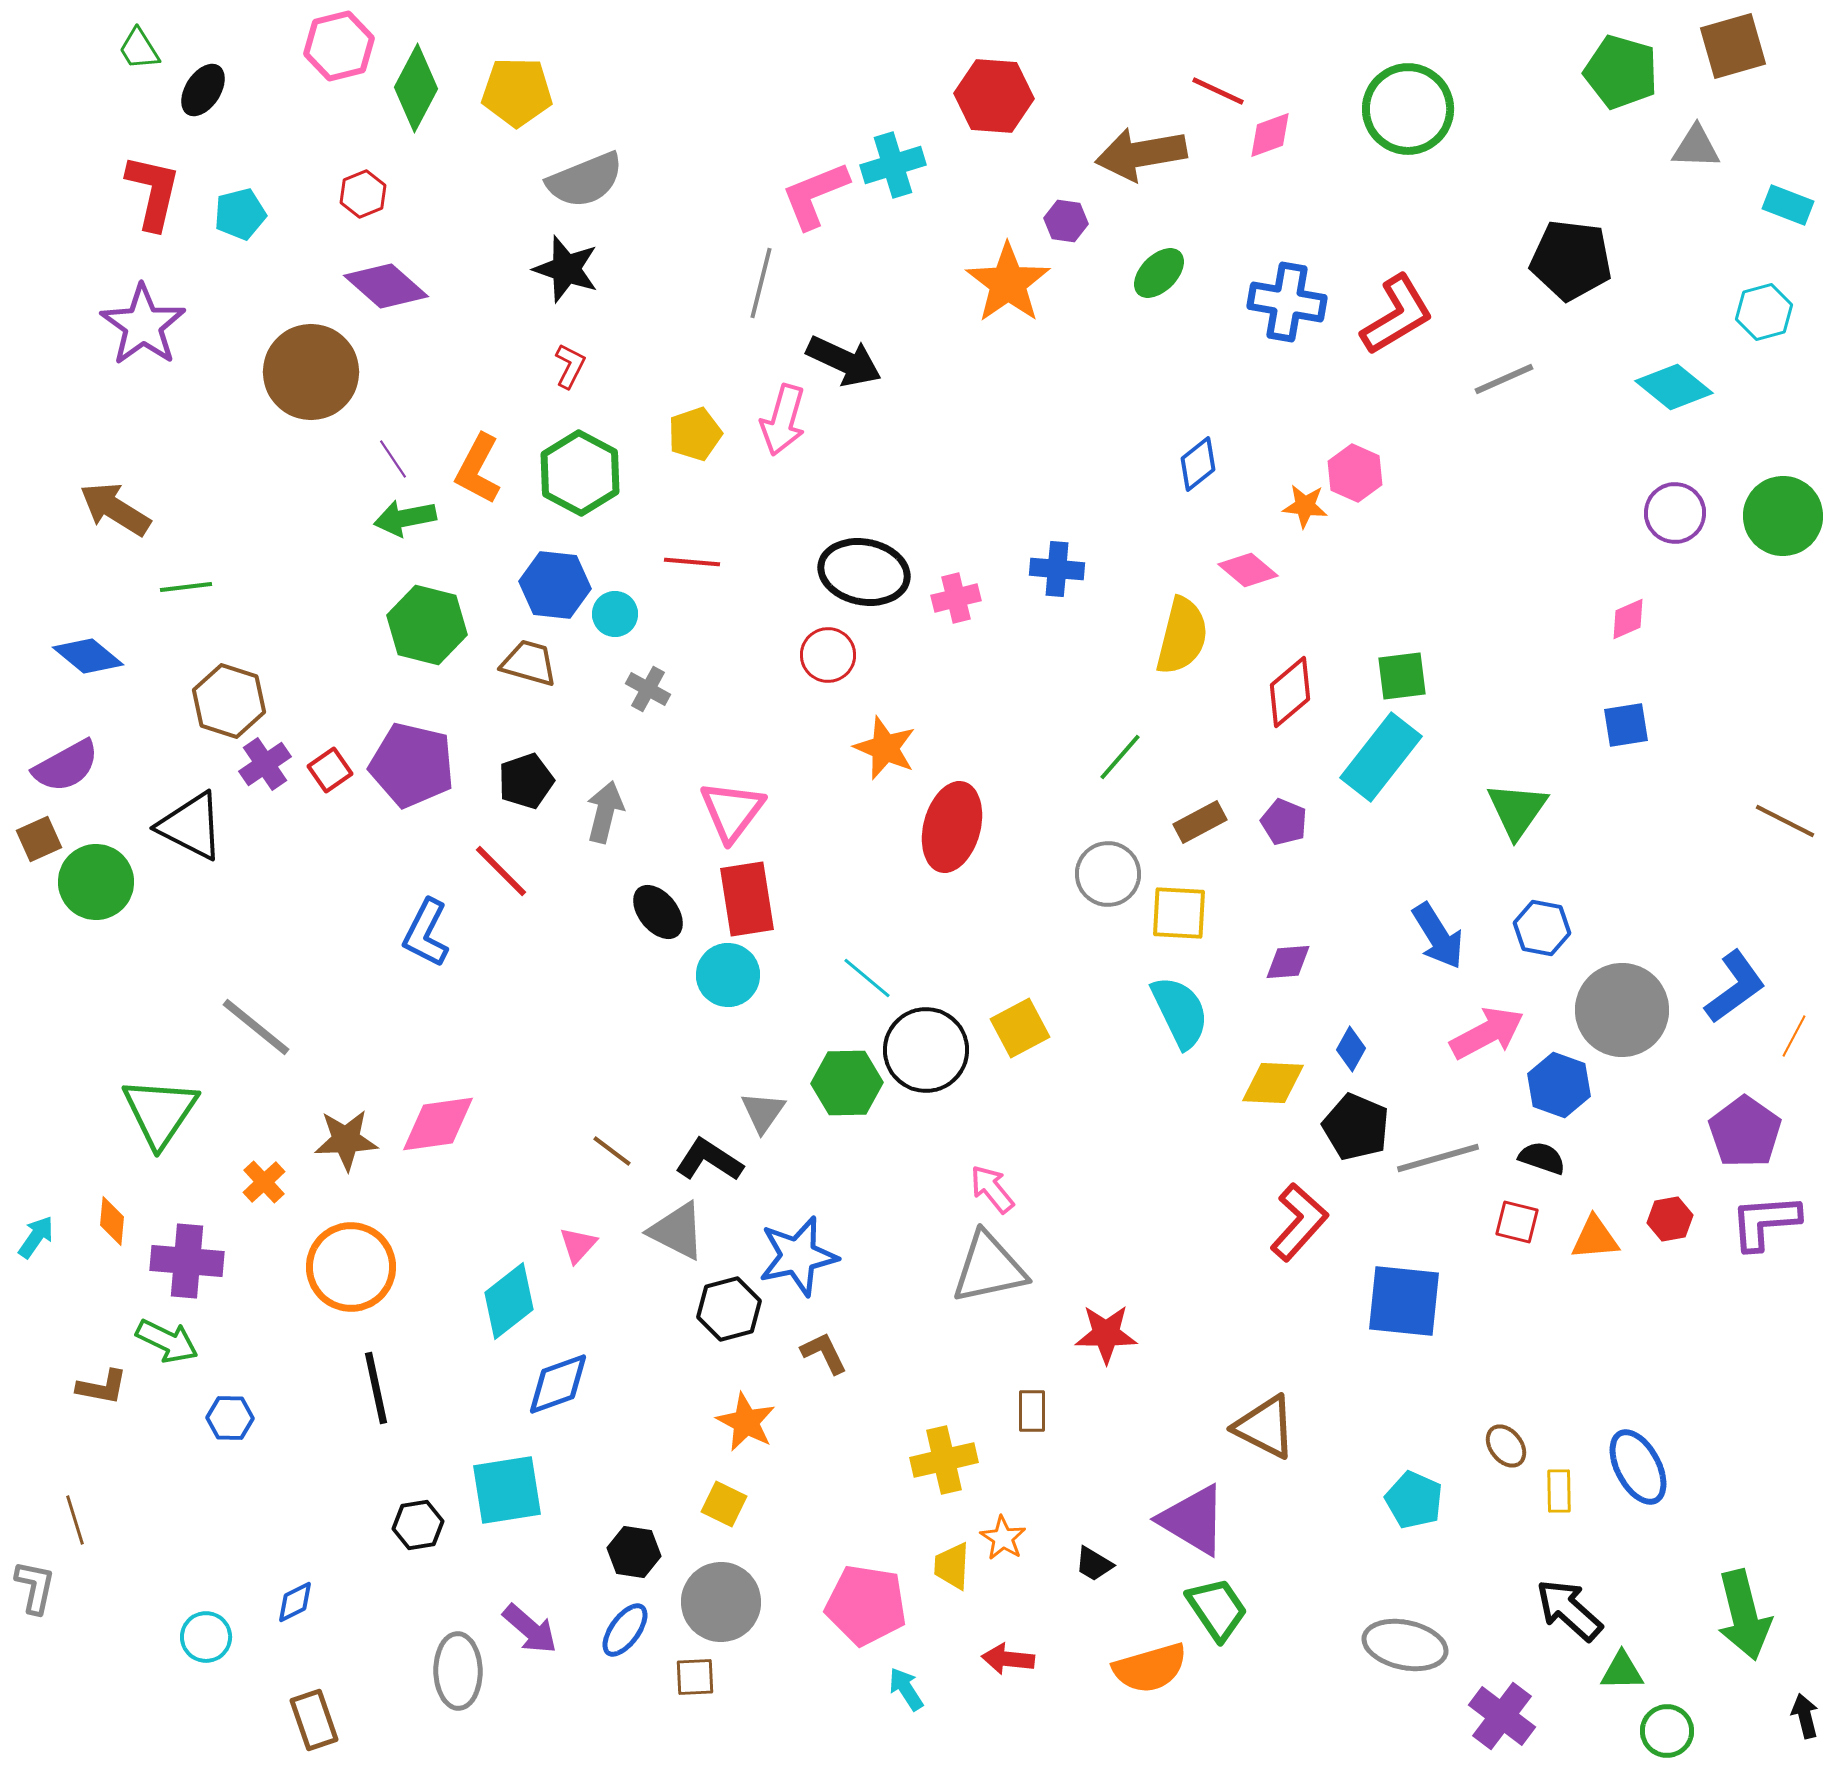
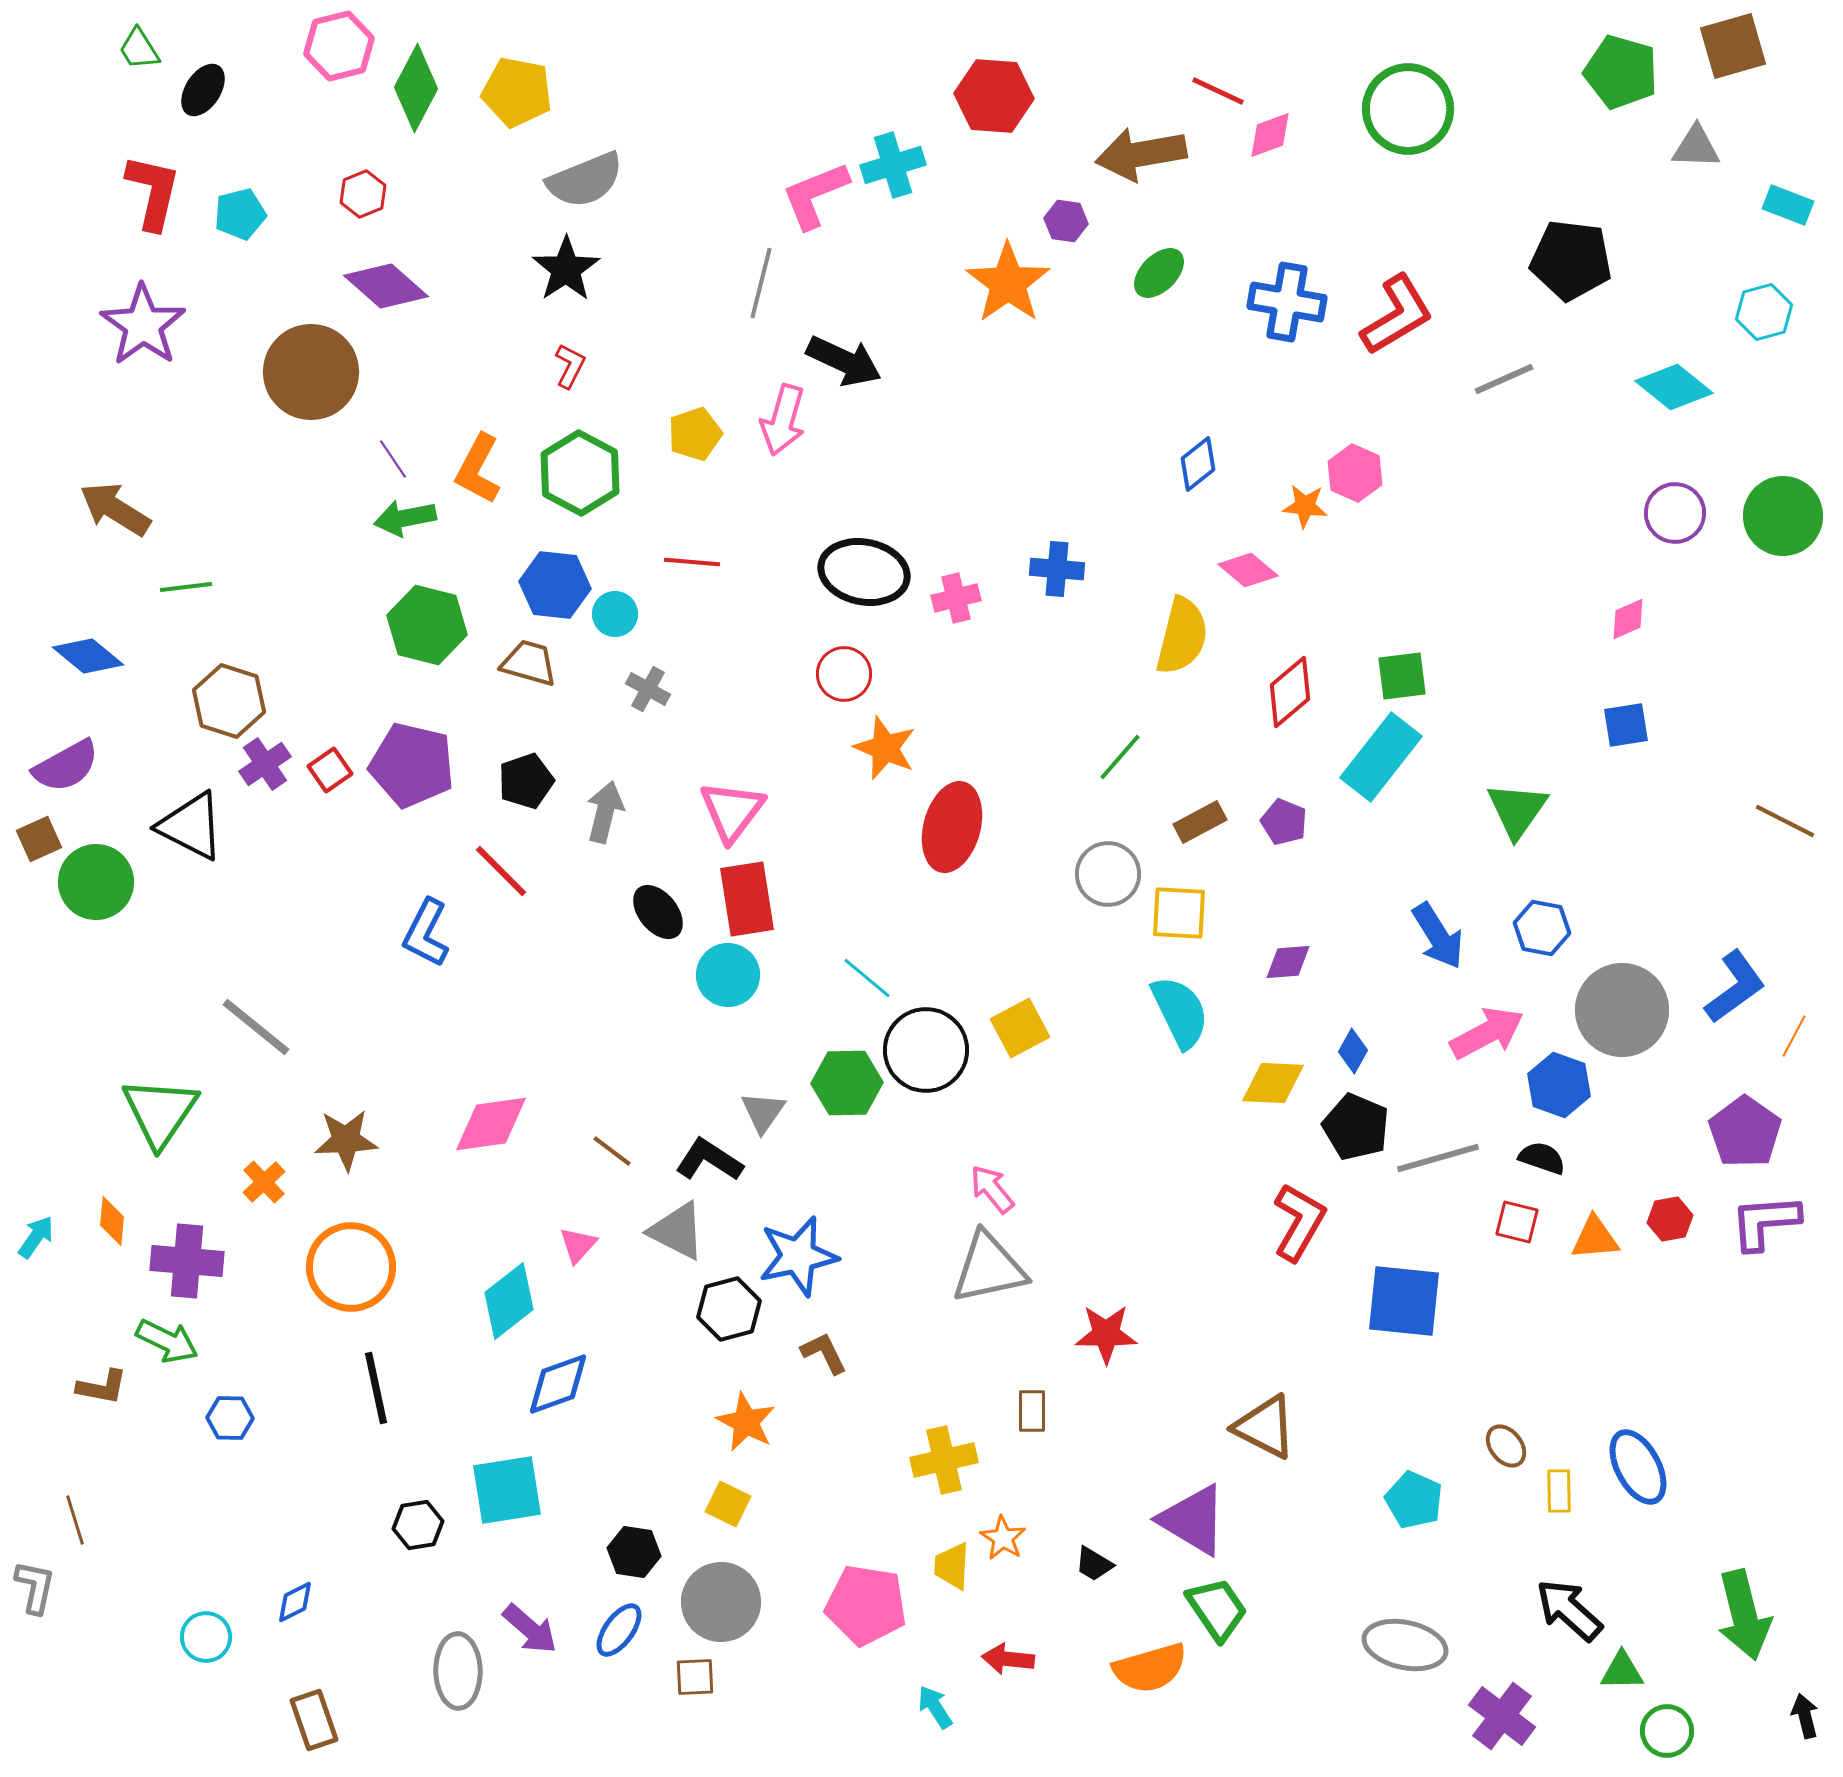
yellow pentagon at (517, 92): rotated 10 degrees clockwise
black star at (566, 269): rotated 20 degrees clockwise
red circle at (828, 655): moved 16 px right, 19 px down
blue diamond at (1351, 1049): moved 2 px right, 2 px down
pink diamond at (438, 1124): moved 53 px right
red L-shape at (1299, 1222): rotated 12 degrees counterclockwise
yellow square at (724, 1504): moved 4 px right
blue ellipse at (625, 1630): moved 6 px left
cyan arrow at (906, 1689): moved 29 px right, 18 px down
